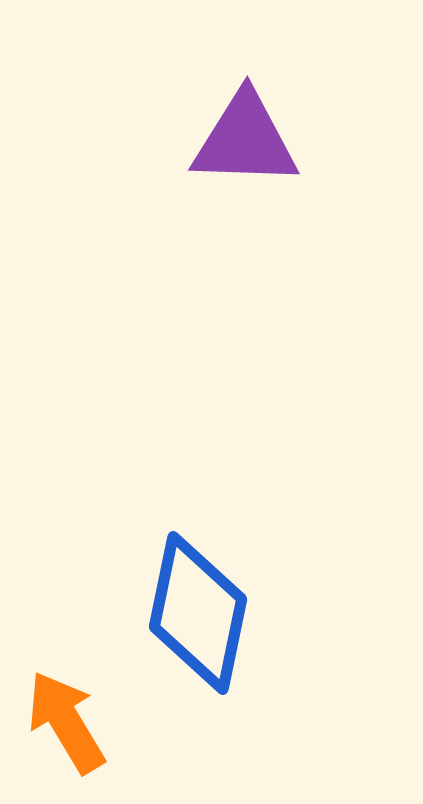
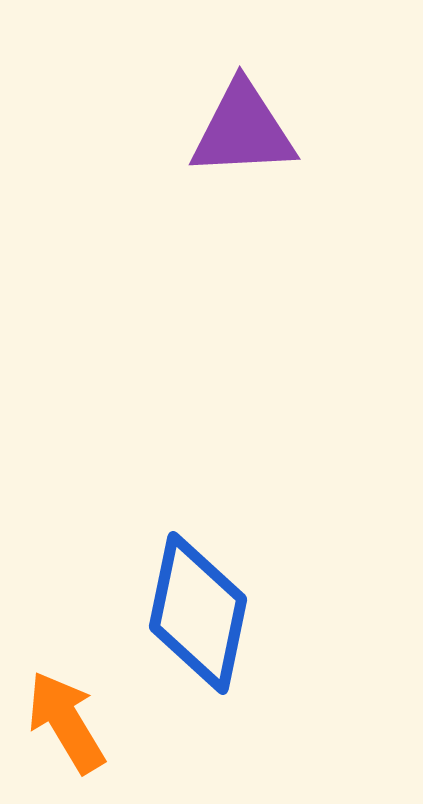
purple triangle: moved 2 px left, 10 px up; rotated 5 degrees counterclockwise
